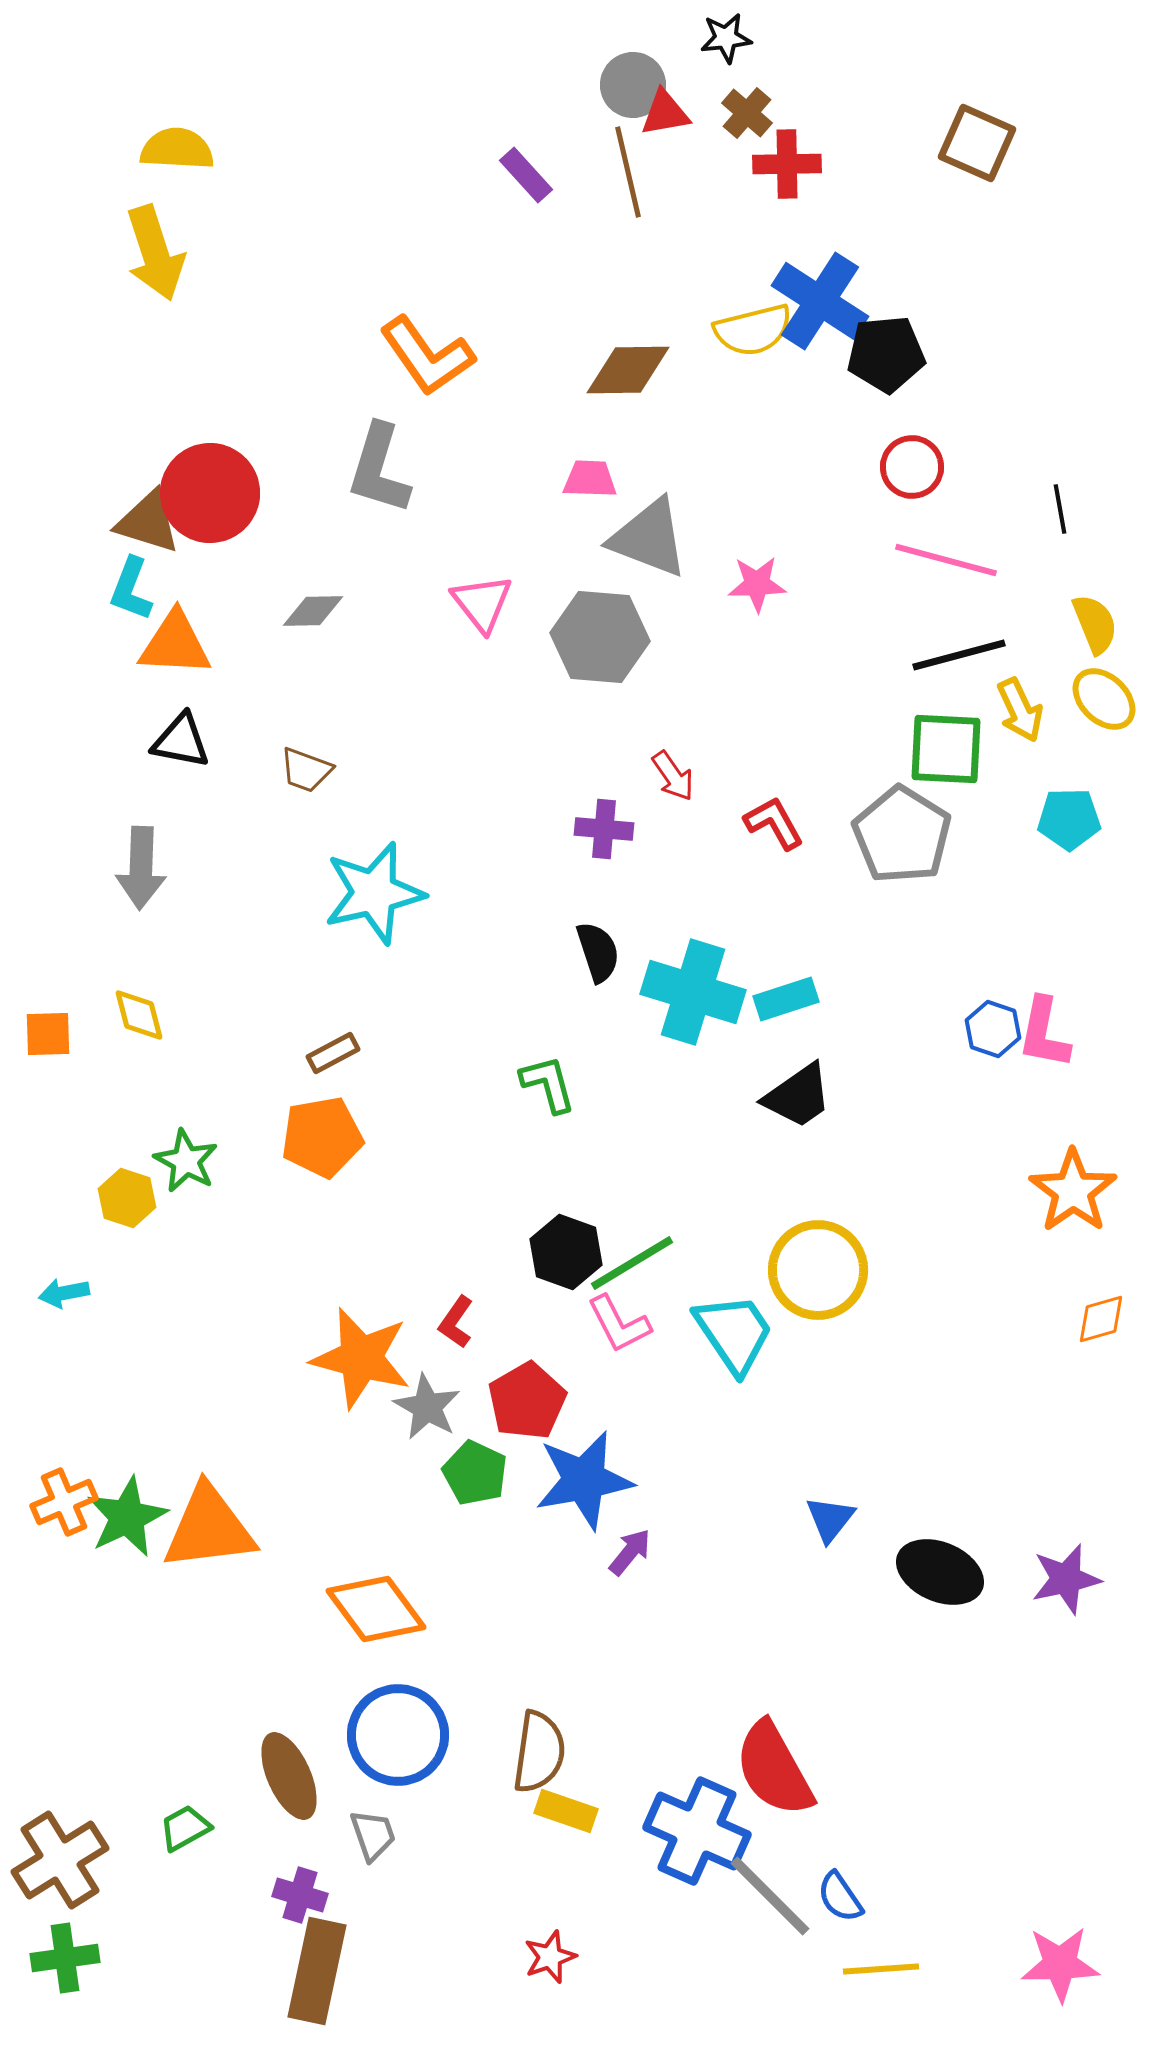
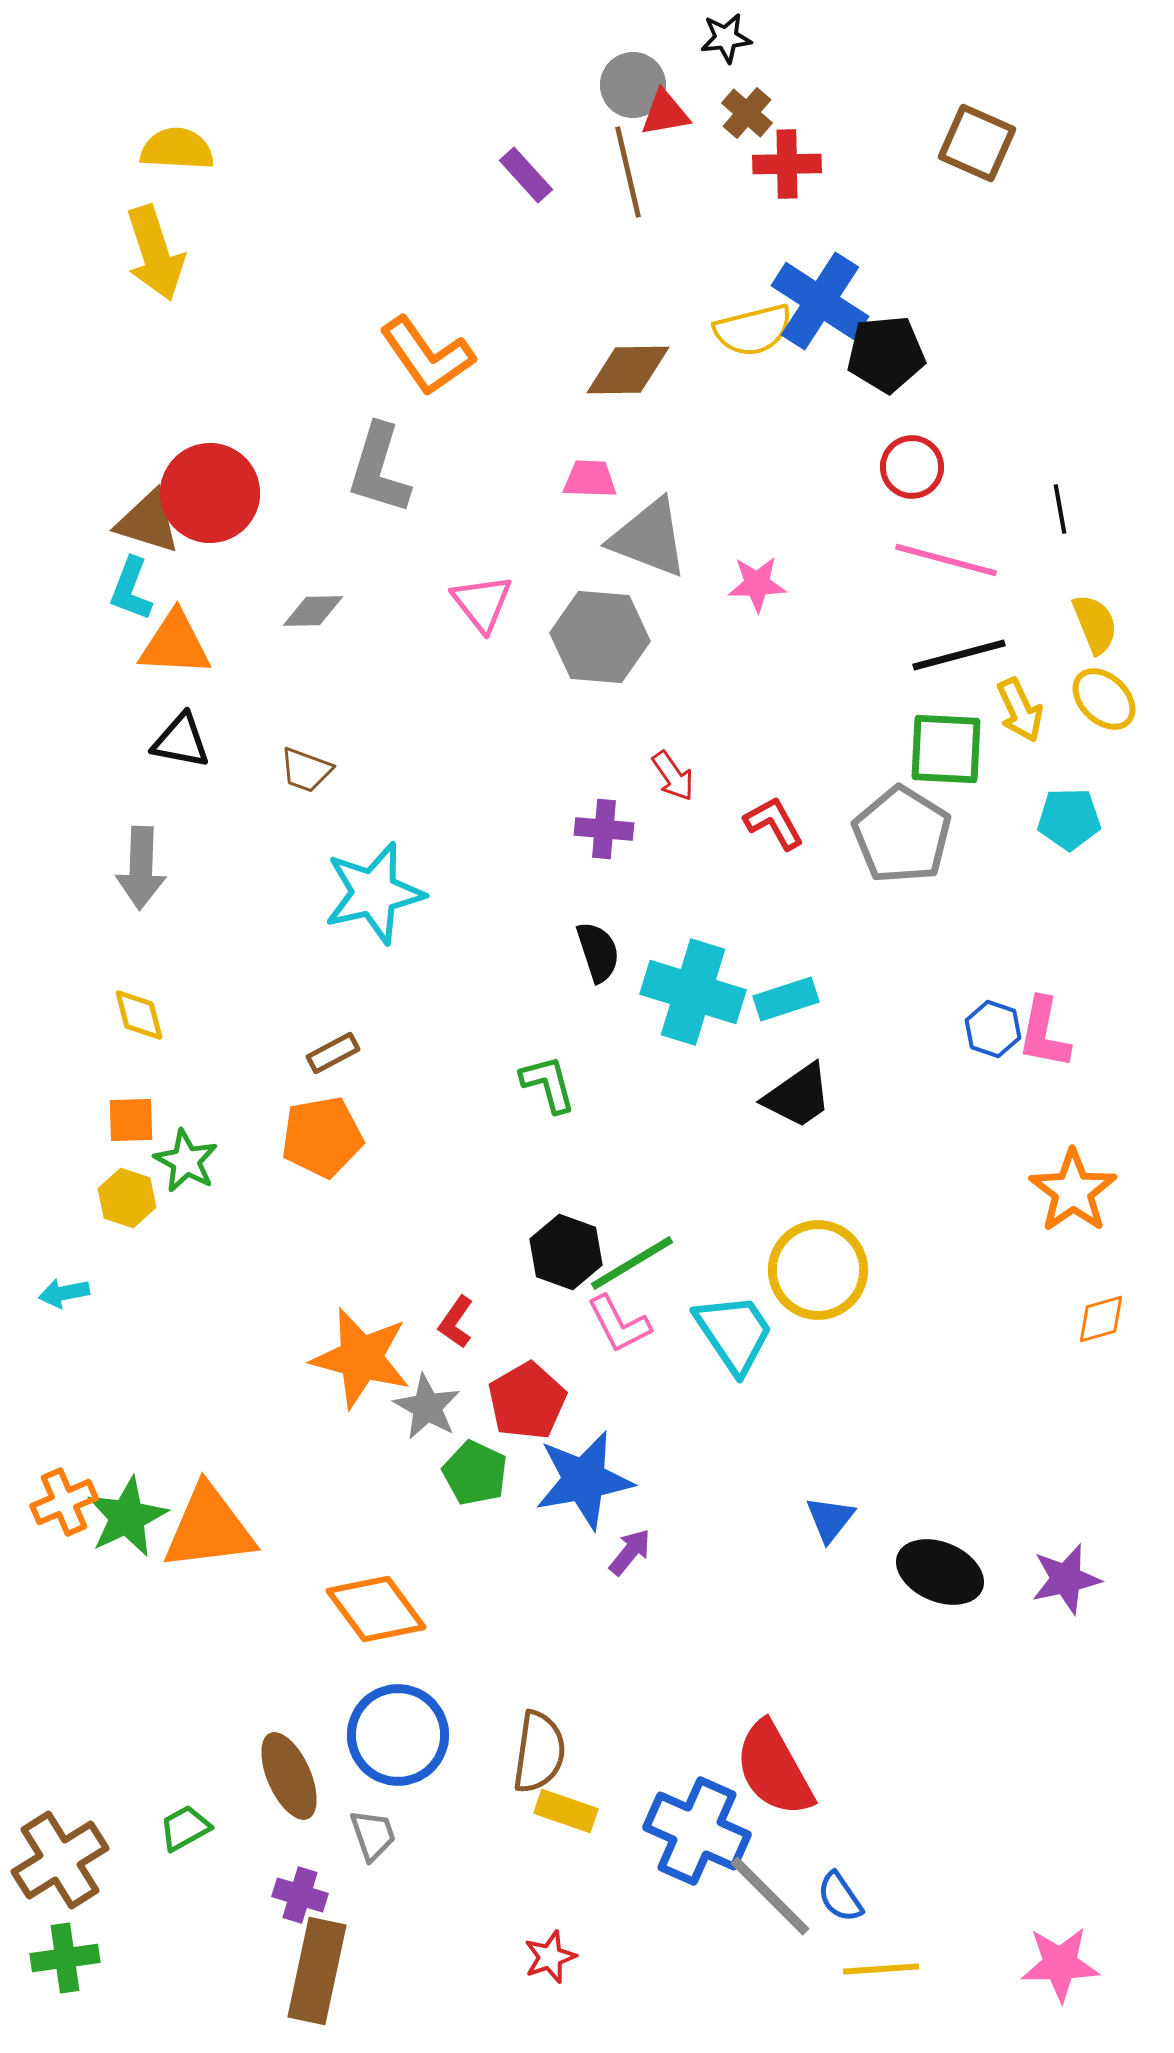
orange square at (48, 1034): moved 83 px right, 86 px down
